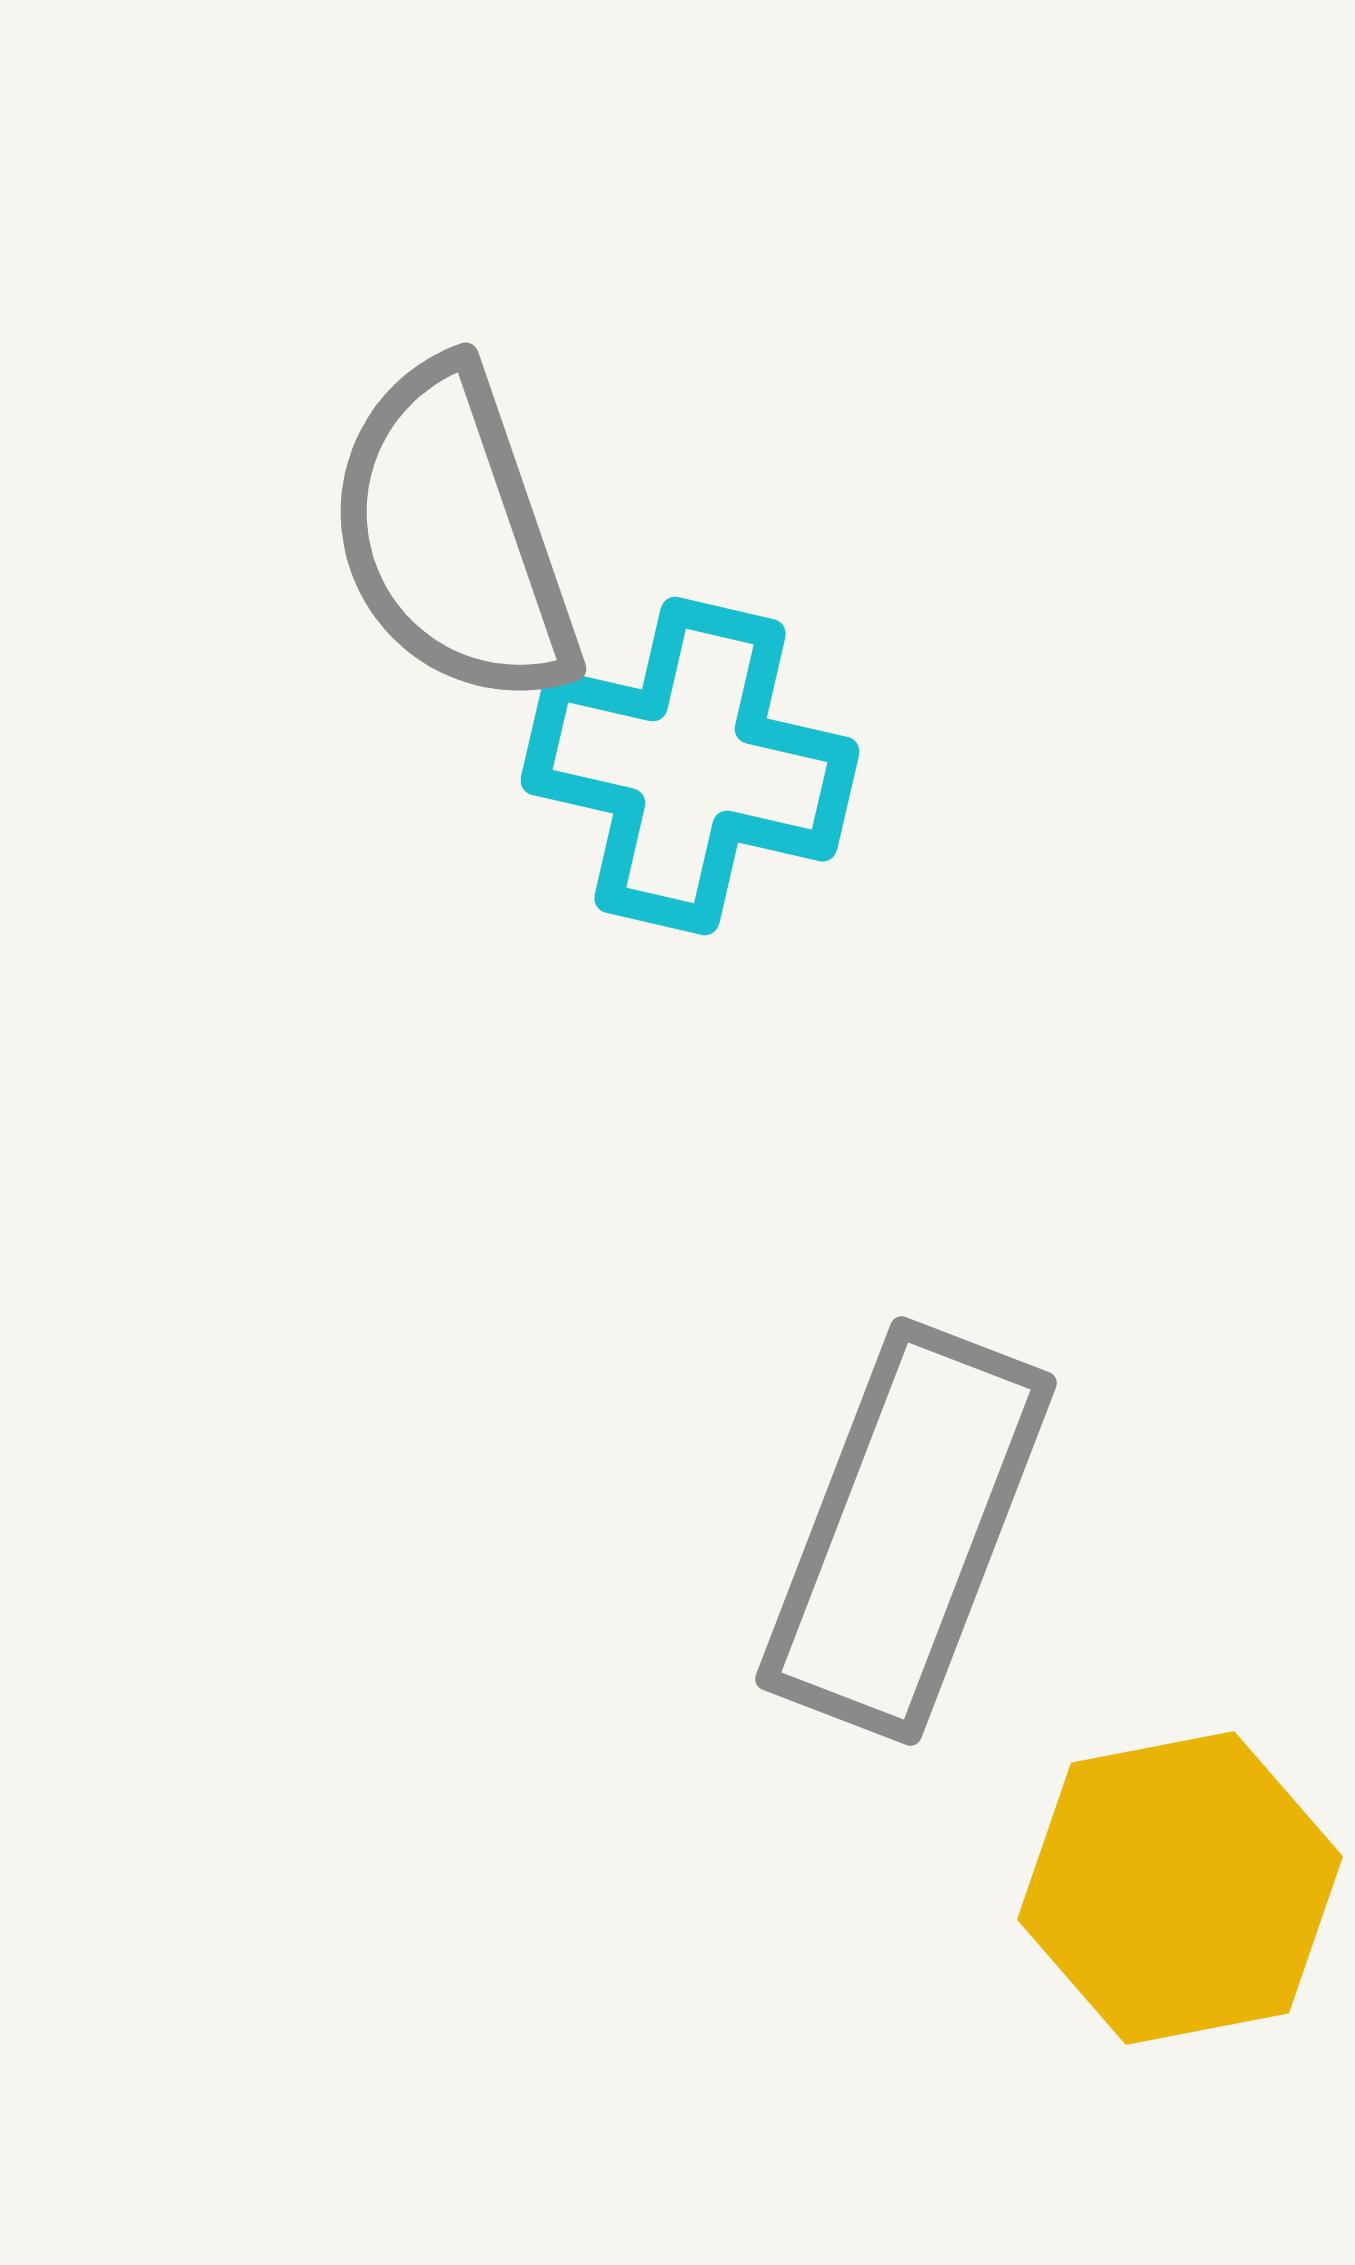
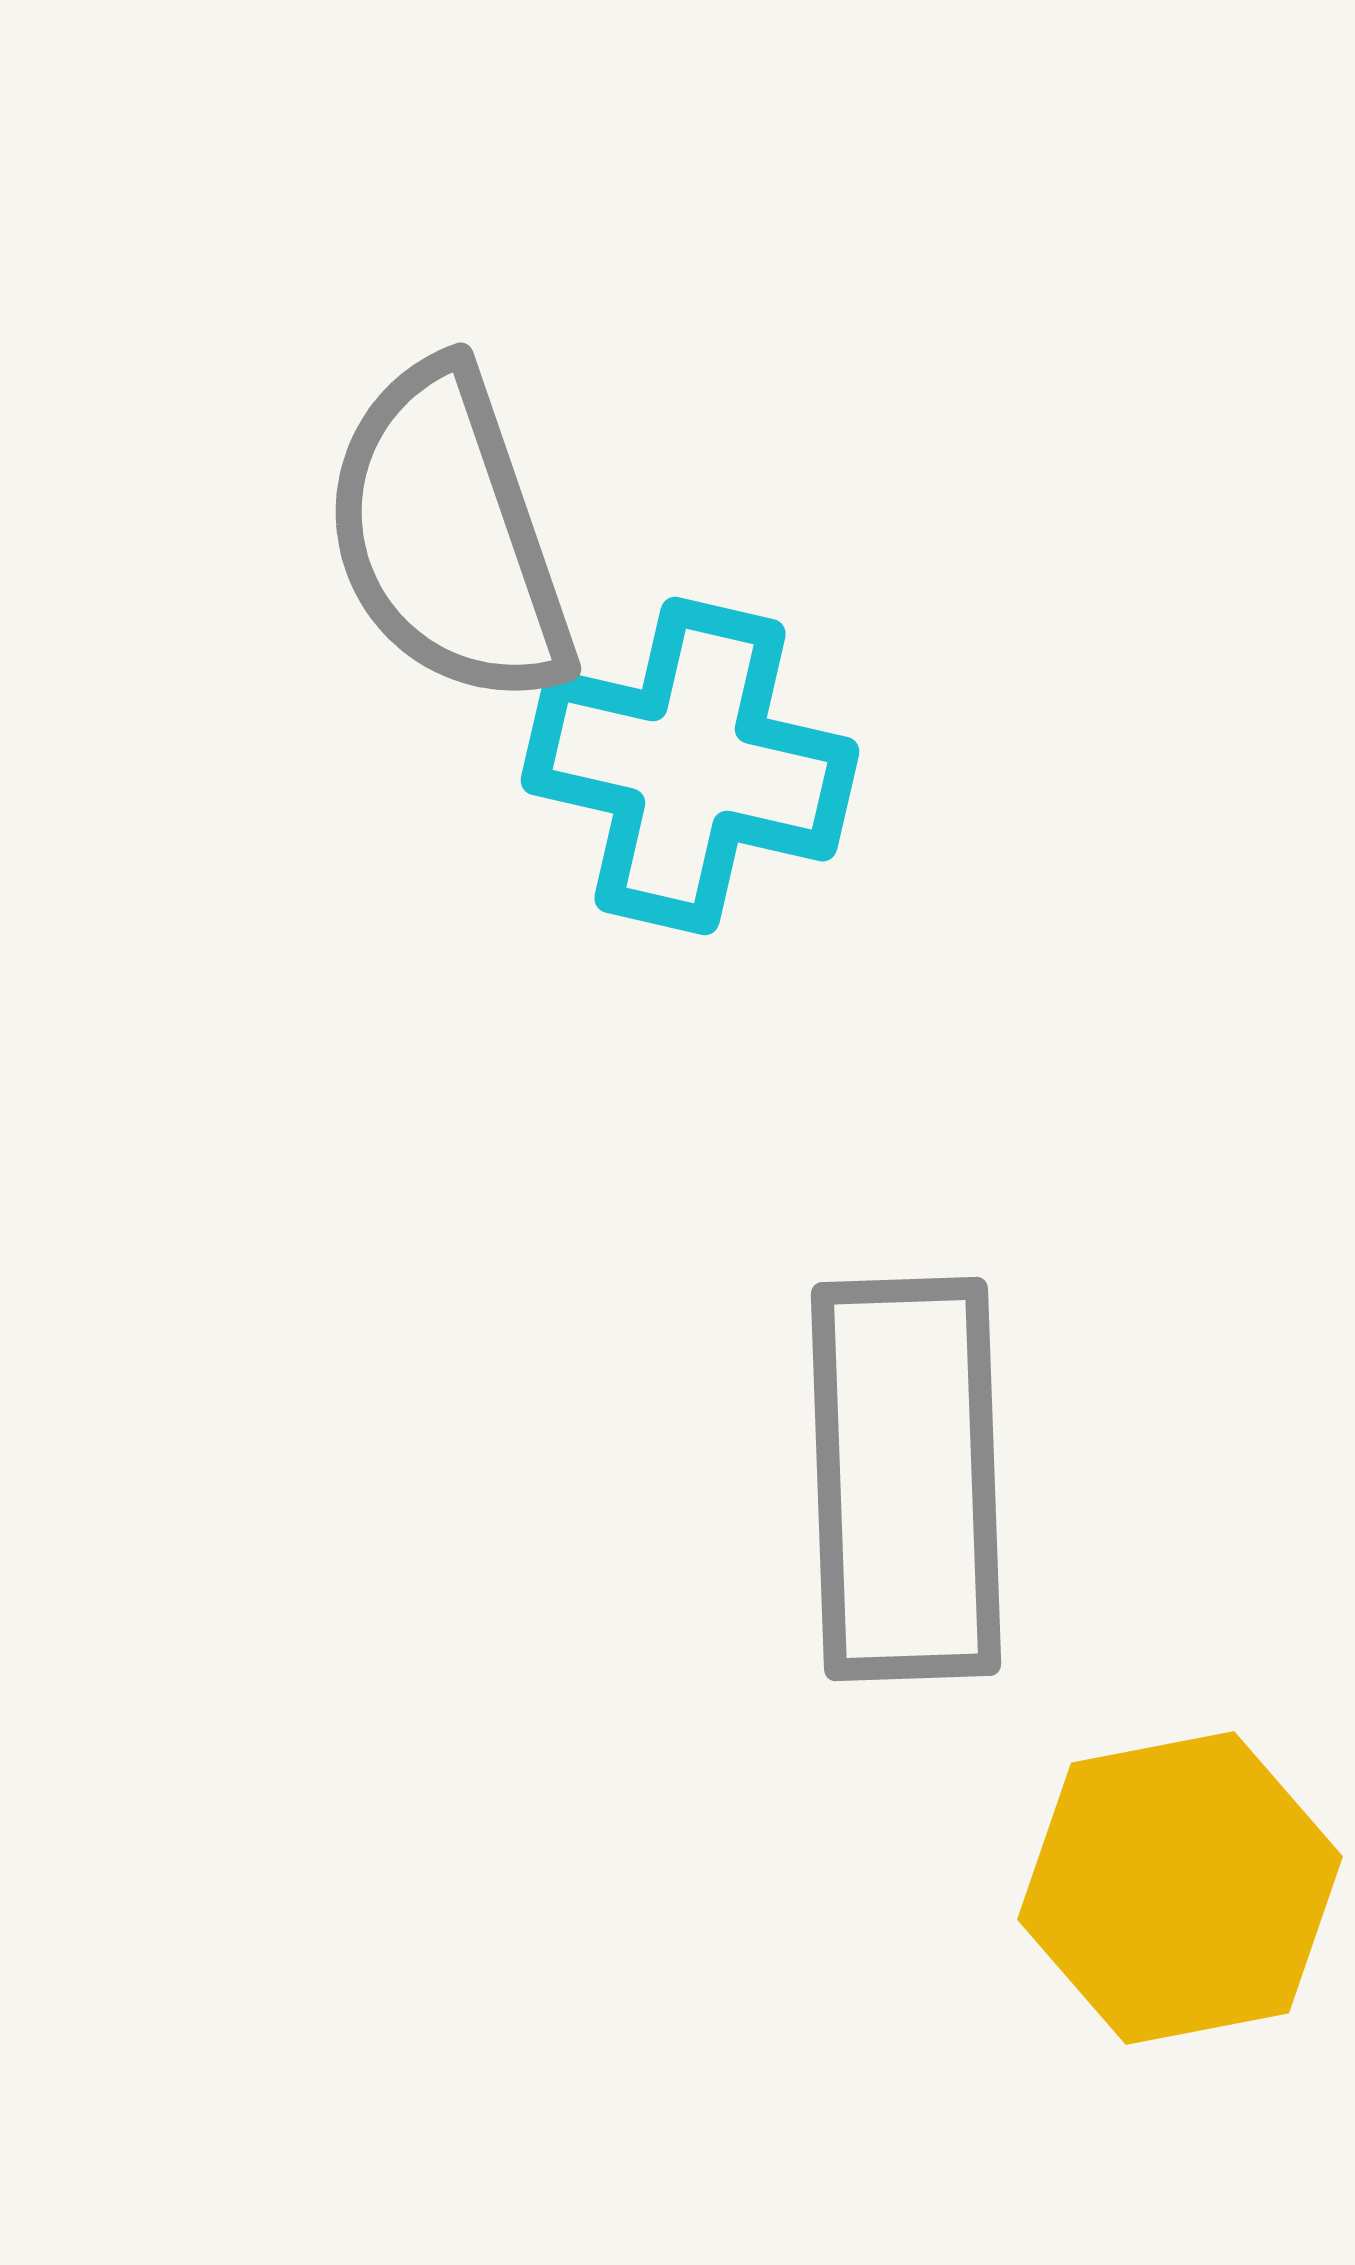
gray semicircle: moved 5 px left
gray rectangle: moved 52 px up; rotated 23 degrees counterclockwise
